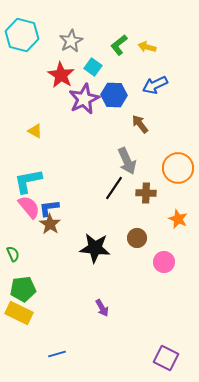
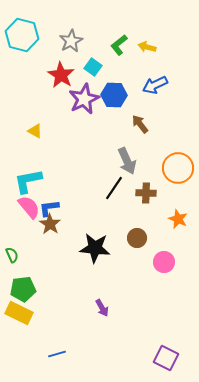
green semicircle: moved 1 px left, 1 px down
